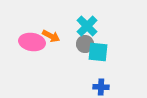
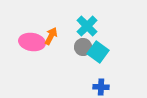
orange arrow: rotated 90 degrees counterclockwise
gray circle: moved 2 px left, 3 px down
cyan square: rotated 30 degrees clockwise
